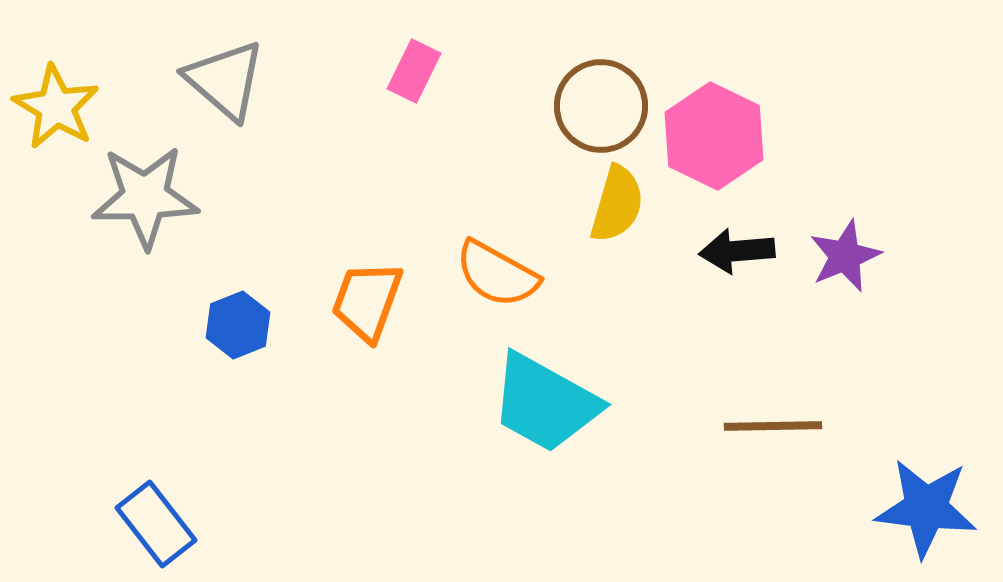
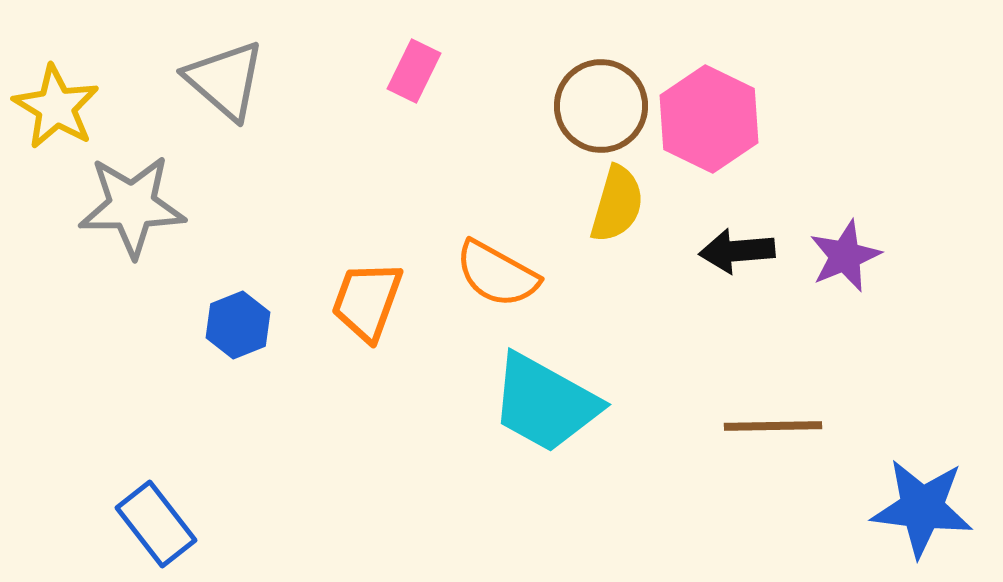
pink hexagon: moved 5 px left, 17 px up
gray star: moved 13 px left, 9 px down
blue star: moved 4 px left
